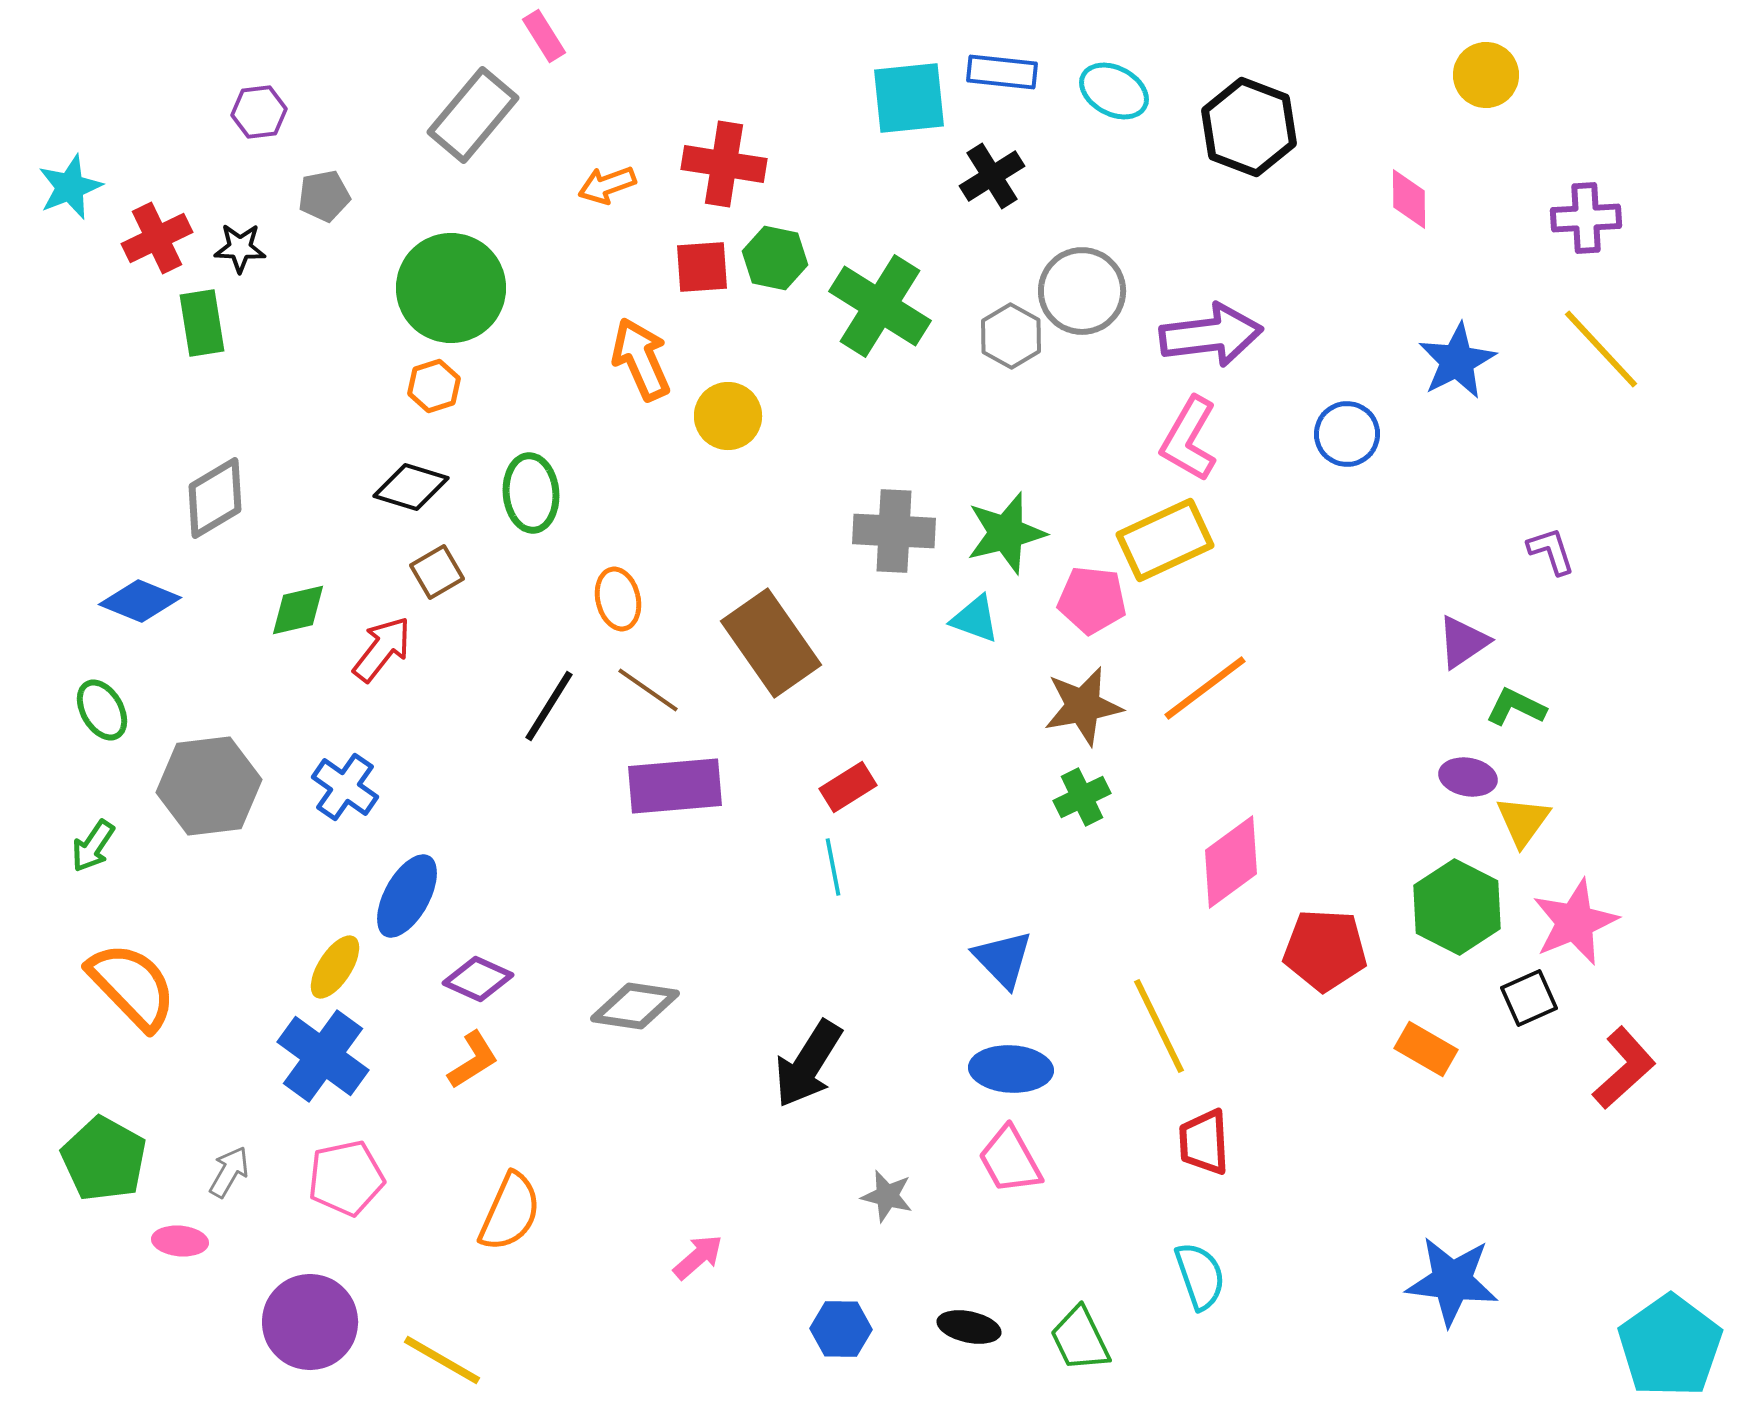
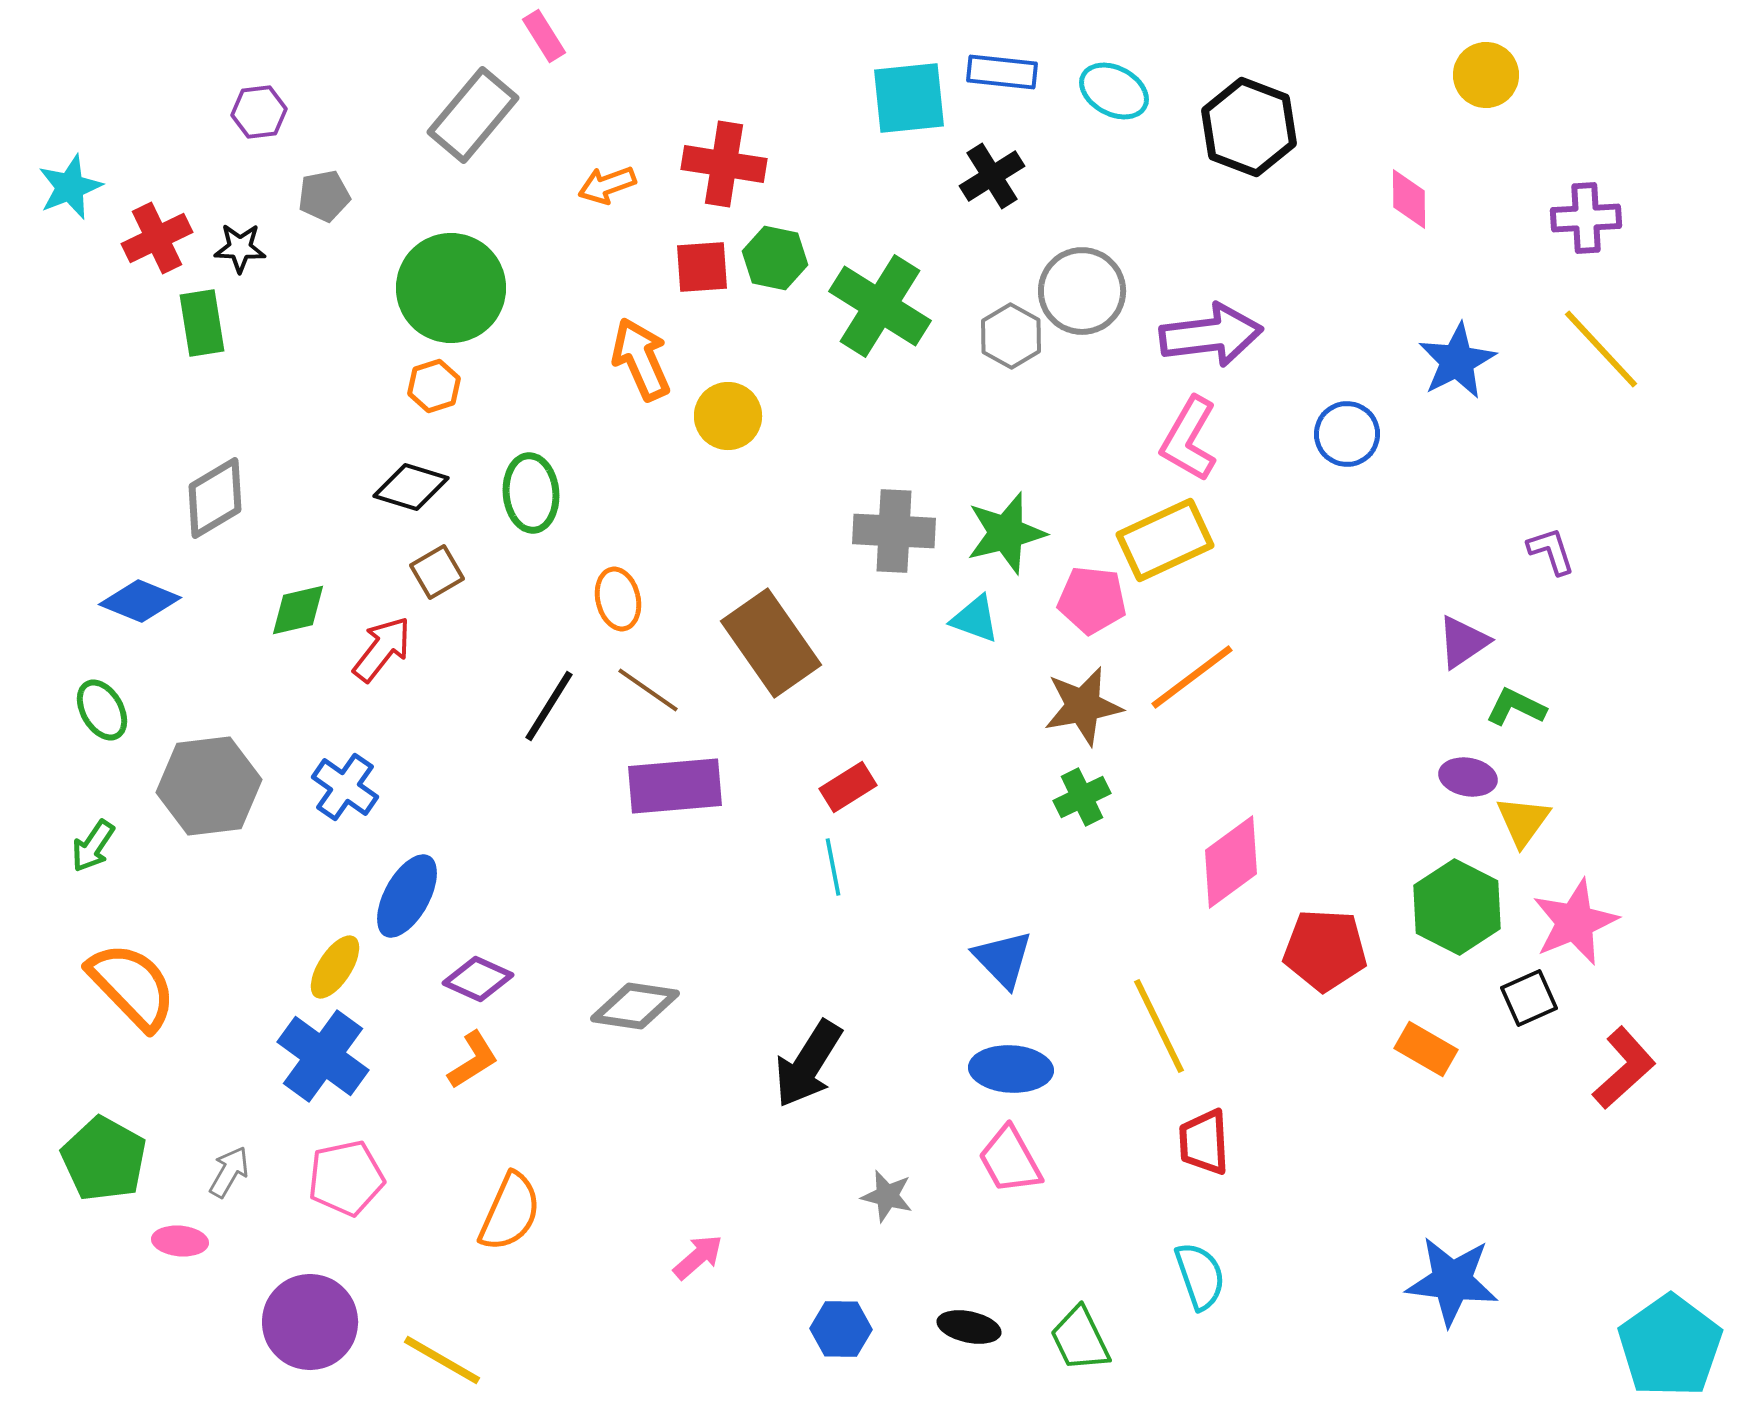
orange line at (1205, 688): moved 13 px left, 11 px up
